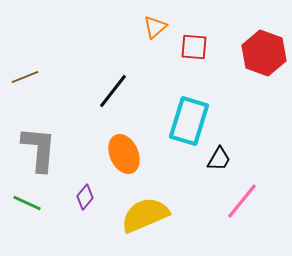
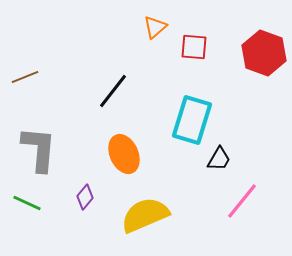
cyan rectangle: moved 3 px right, 1 px up
